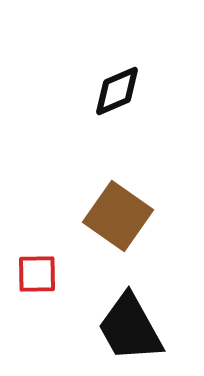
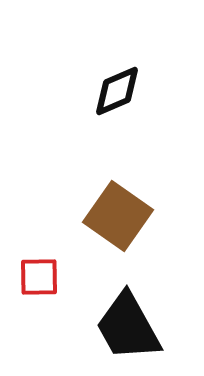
red square: moved 2 px right, 3 px down
black trapezoid: moved 2 px left, 1 px up
